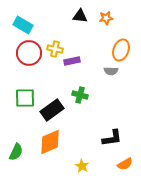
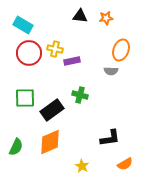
black L-shape: moved 2 px left
green semicircle: moved 5 px up
